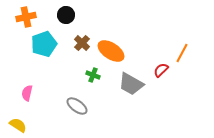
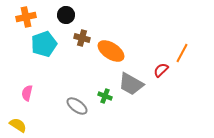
brown cross: moved 5 px up; rotated 28 degrees counterclockwise
green cross: moved 12 px right, 21 px down
